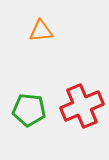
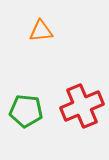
green pentagon: moved 3 px left, 1 px down
